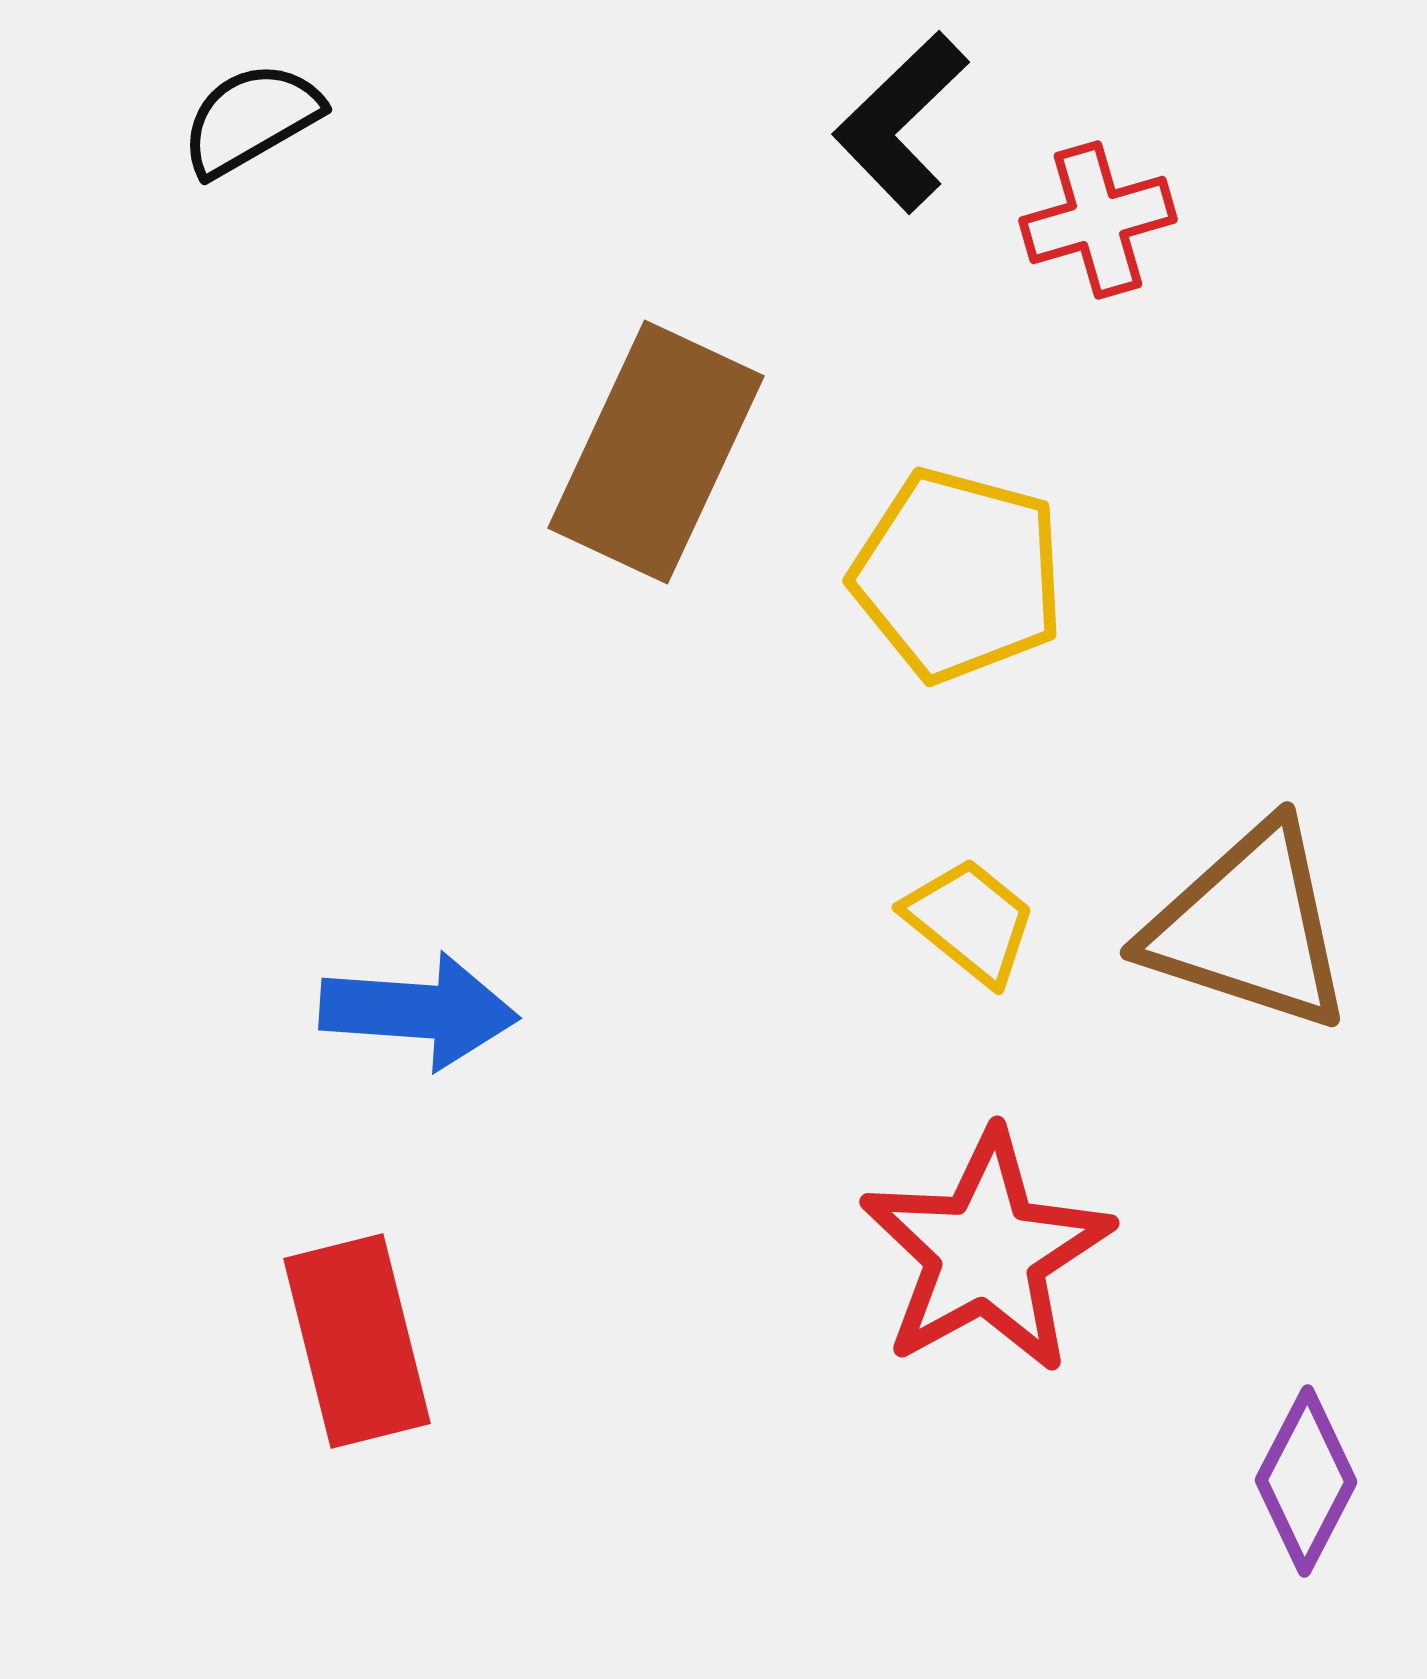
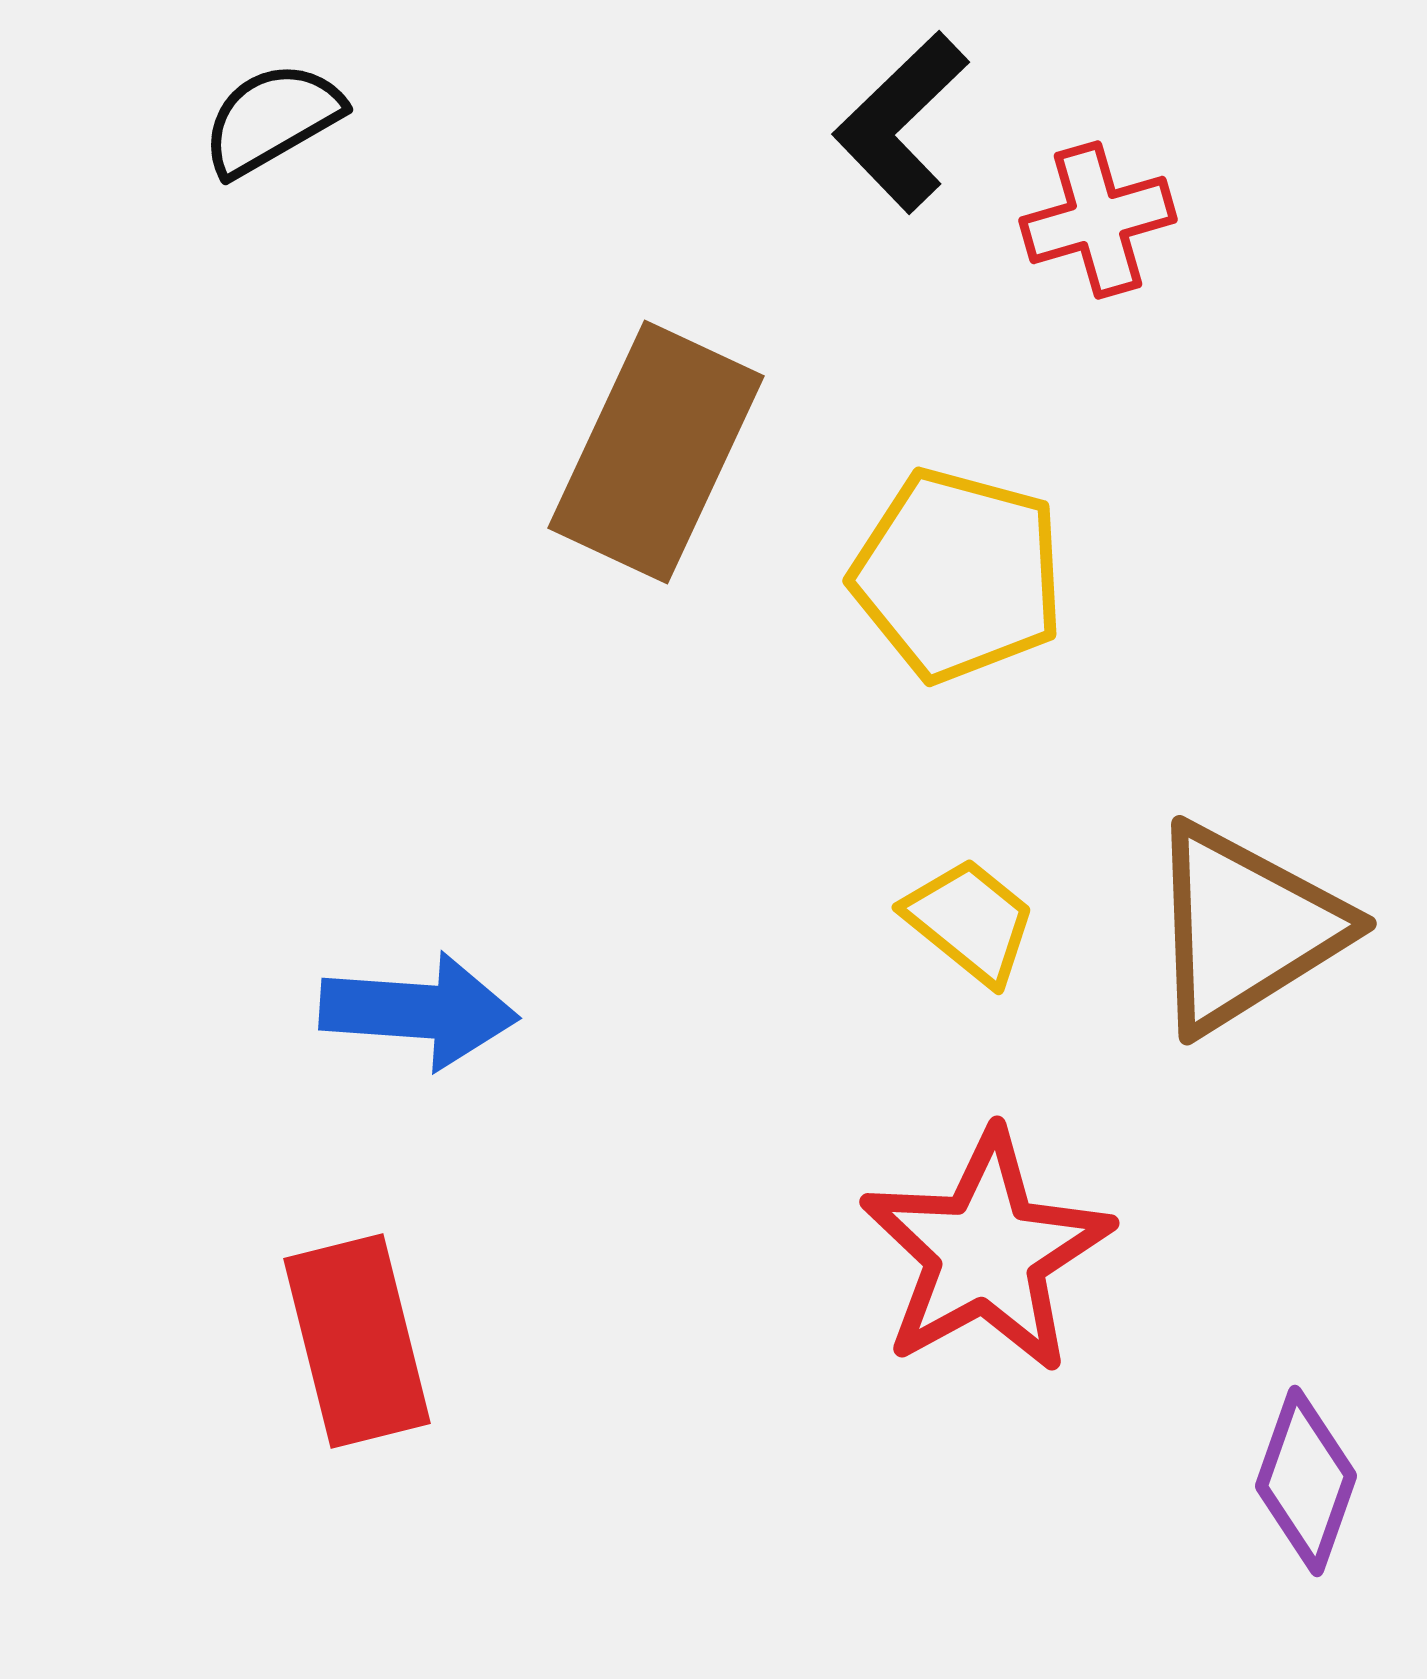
black semicircle: moved 21 px right
brown triangle: moved 4 px left, 1 px down; rotated 50 degrees counterclockwise
purple diamond: rotated 8 degrees counterclockwise
